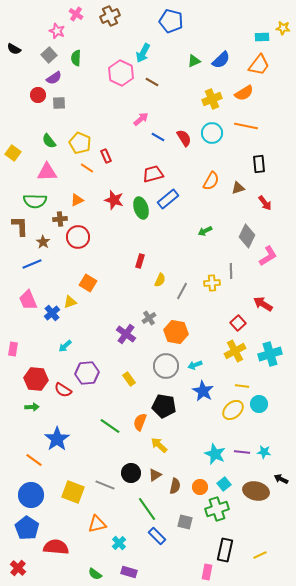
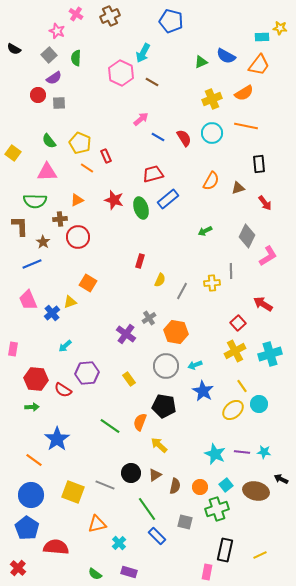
yellow star at (283, 28): moved 3 px left
blue semicircle at (221, 60): moved 5 px right, 4 px up; rotated 72 degrees clockwise
green triangle at (194, 61): moved 7 px right, 1 px down
yellow line at (242, 386): rotated 48 degrees clockwise
cyan square at (224, 484): moved 2 px right, 1 px down
